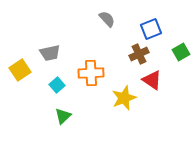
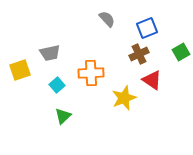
blue square: moved 4 px left, 1 px up
yellow square: rotated 15 degrees clockwise
